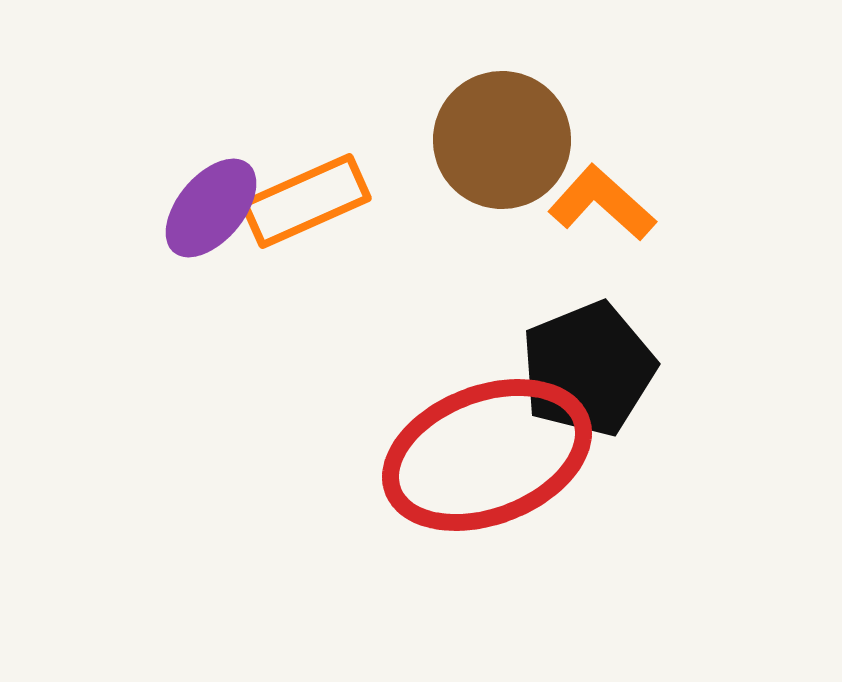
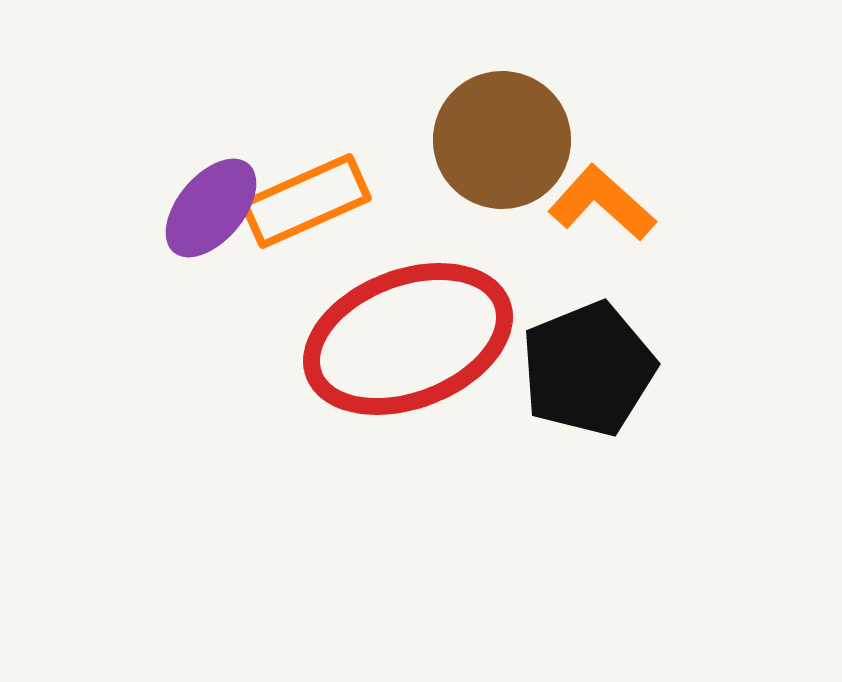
red ellipse: moved 79 px left, 116 px up
